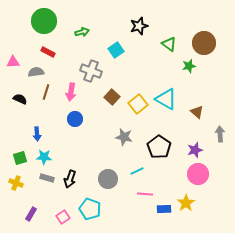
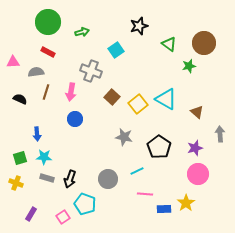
green circle: moved 4 px right, 1 px down
purple star: moved 2 px up
cyan pentagon: moved 5 px left, 5 px up
